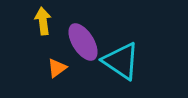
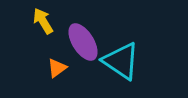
yellow arrow: rotated 24 degrees counterclockwise
